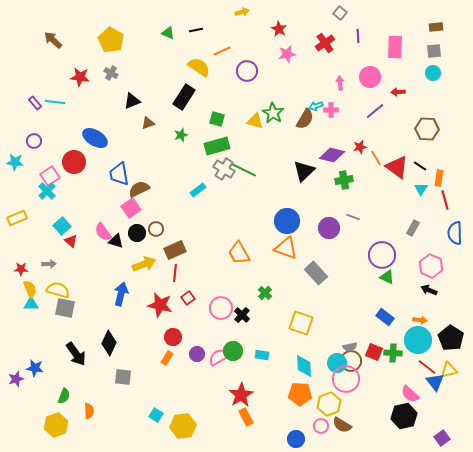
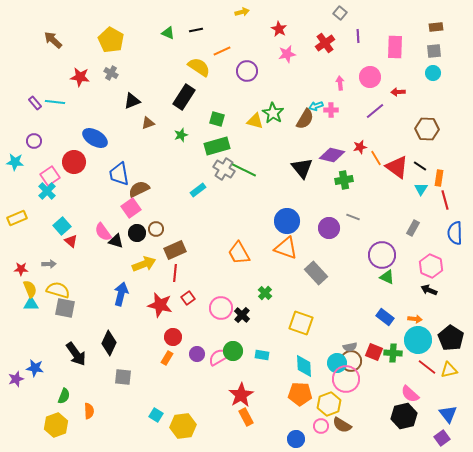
black triangle at (304, 171): moved 2 px left, 3 px up; rotated 25 degrees counterclockwise
orange arrow at (420, 320): moved 5 px left, 1 px up
blue triangle at (435, 382): moved 13 px right, 32 px down
